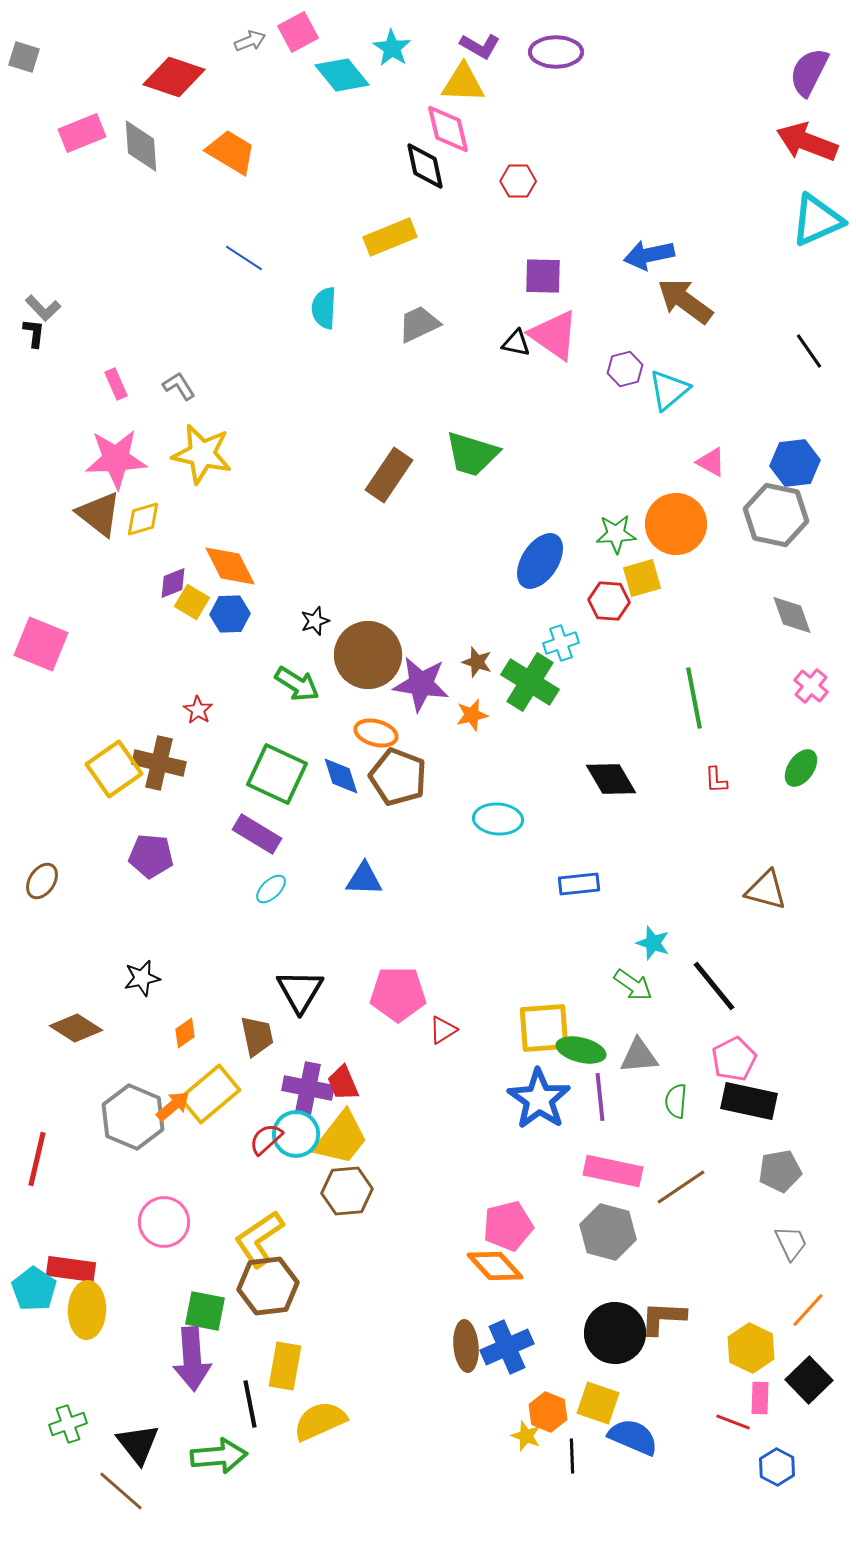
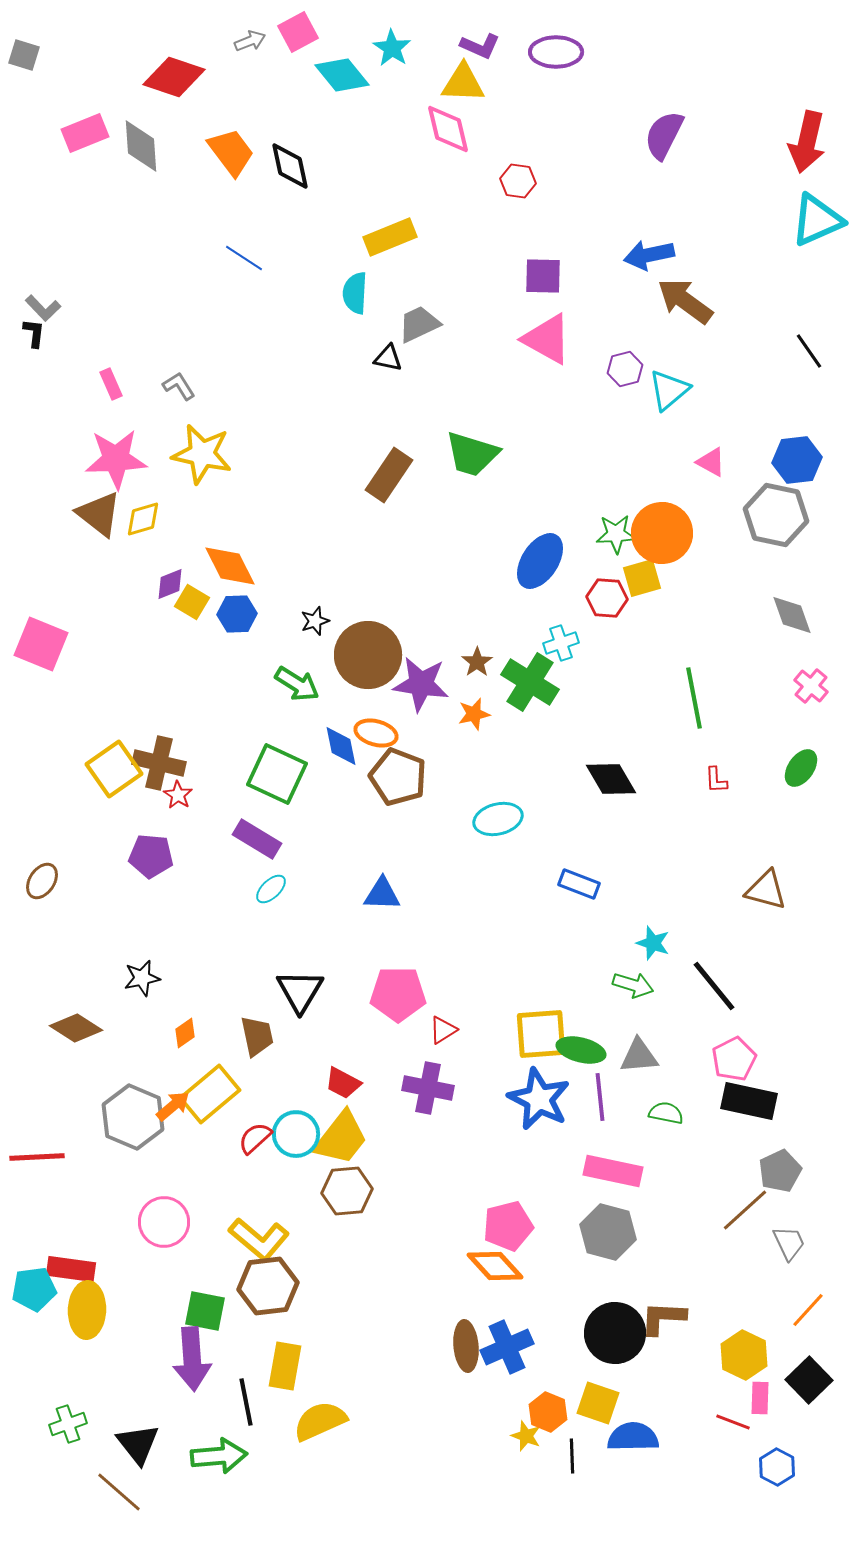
purple L-shape at (480, 46): rotated 6 degrees counterclockwise
gray square at (24, 57): moved 2 px up
purple semicircle at (809, 72): moved 145 px left, 63 px down
pink rectangle at (82, 133): moved 3 px right
red arrow at (807, 142): rotated 98 degrees counterclockwise
orange trapezoid at (231, 152): rotated 22 degrees clockwise
black diamond at (425, 166): moved 135 px left
red hexagon at (518, 181): rotated 8 degrees clockwise
cyan semicircle at (324, 308): moved 31 px right, 15 px up
pink triangle at (554, 335): moved 7 px left, 4 px down; rotated 6 degrees counterclockwise
black triangle at (516, 343): moved 128 px left, 15 px down
pink rectangle at (116, 384): moved 5 px left
blue hexagon at (795, 463): moved 2 px right, 3 px up
orange circle at (676, 524): moved 14 px left, 9 px down
purple diamond at (173, 583): moved 3 px left, 1 px down
red hexagon at (609, 601): moved 2 px left, 3 px up
blue hexagon at (230, 614): moved 7 px right
brown star at (477, 662): rotated 20 degrees clockwise
red star at (198, 710): moved 20 px left, 85 px down
orange star at (472, 715): moved 2 px right, 1 px up
blue diamond at (341, 776): moved 30 px up; rotated 6 degrees clockwise
cyan ellipse at (498, 819): rotated 18 degrees counterclockwise
purple rectangle at (257, 834): moved 5 px down
blue triangle at (364, 879): moved 18 px right, 15 px down
blue rectangle at (579, 884): rotated 27 degrees clockwise
green arrow at (633, 985): rotated 18 degrees counterclockwise
yellow square at (544, 1028): moved 3 px left, 6 px down
red trapezoid at (343, 1083): rotated 39 degrees counterclockwise
purple cross at (308, 1088): moved 120 px right
blue star at (539, 1099): rotated 8 degrees counterclockwise
green semicircle at (676, 1101): moved 10 px left, 12 px down; rotated 96 degrees clockwise
red semicircle at (266, 1139): moved 11 px left, 1 px up
red line at (37, 1159): moved 2 px up; rotated 74 degrees clockwise
gray pentagon at (780, 1171): rotated 15 degrees counterclockwise
brown line at (681, 1187): moved 64 px right, 23 px down; rotated 8 degrees counterclockwise
yellow L-shape at (259, 1239): rotated 106 degrees counterclockwise
gray trapezoid at (791, 1243): moved 2 px left
cyan pentagon at (34, 1289): rotated 30 degrees clockwise
yellow hexagon at (751, 1348): moved 7 px left, 7 px down
black line at (250, 1404): moved 4 px left, 2 px up
blue semicircle at (633, 1437): rotated 24 degrees counterclockwise
brown line at (121, 1491): moved 2 px left, 1 px down
